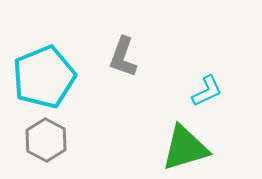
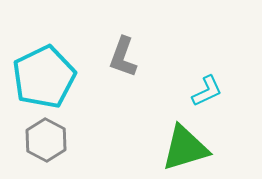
cyan pentagon: rotated 4 degrees counterclockwise
